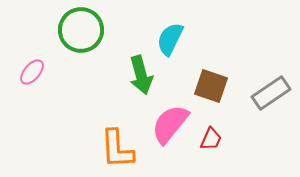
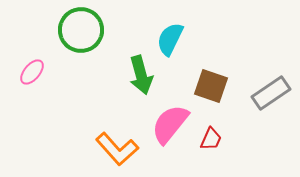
orange L-shape: rotated 39 degrees counterclockwise
